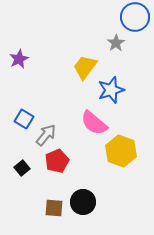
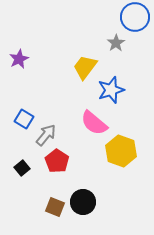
red pentagon: rotated 15 degrees counterclockwise
brown square: moved 1 px right, 1 px up; rotated 18 degrees clockwise
